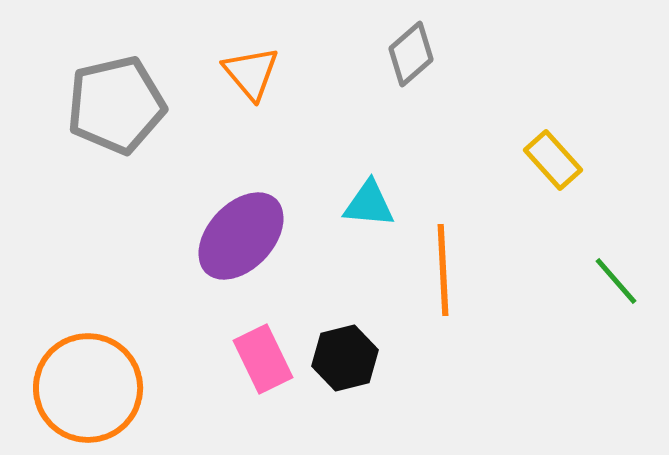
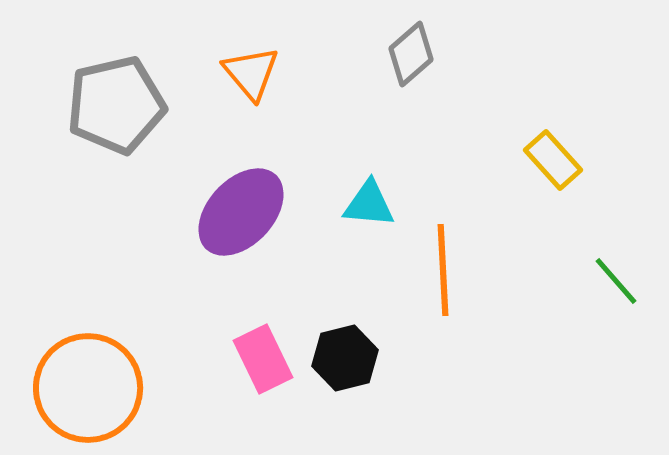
purple ellipse: moved 24 px up
